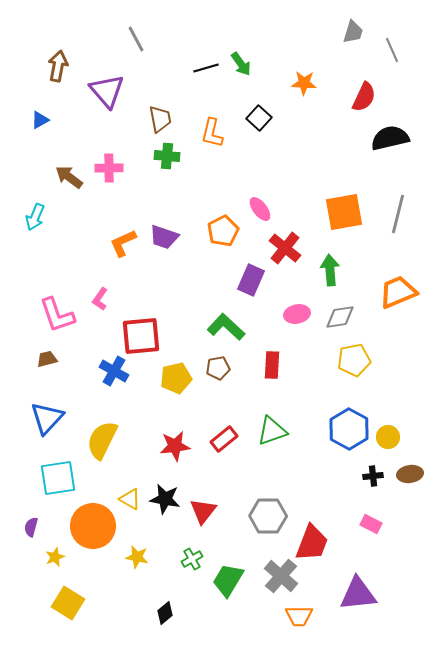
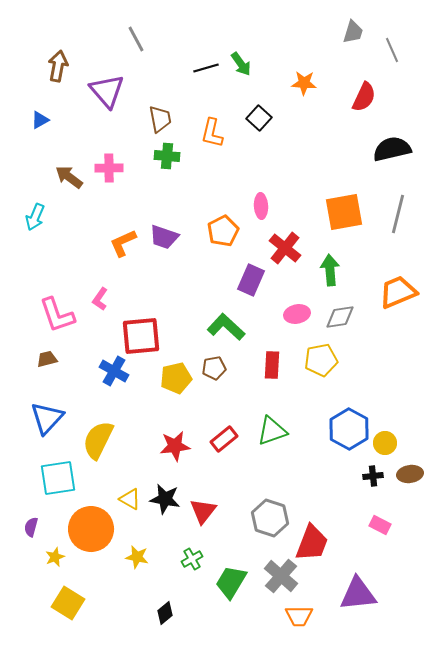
black semicircle at (390, 138): moved 2 px right, 11 px down
pink ellipse at (260, 209): moved 1 px right, 3 px up; rotated 35 degrees clockwise
yellow pentagon at (354, 360): moved 33 px left
brown pentagon at (218, 368): moved 4 px left
yellow circle at (388, 437): moved 3 px left, 6 px down
yellow semicircle at (102, 440): moved 4 px left
gray hexagon at (268, 516): moved 2 px right, 2 px down; rotated 18 degrees clockwise
pink rectangle at (371, 524): moved 9 px right, 1 px down
orange circle at (93, 526): moved 2 px left, 3 px down
green trapezoid at (228, 580): moved 3 px right, 2 px down
